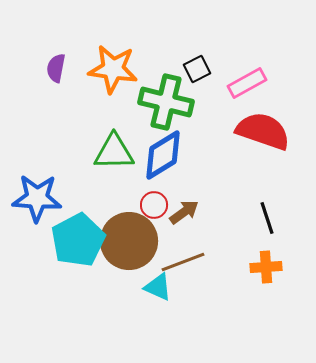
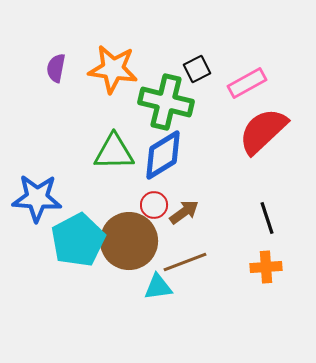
red semicircle: rotated 62 degrees counterclockwise
brown line: moved 2 px right
cyan triangle: rotated 32 degrees counterclockwise
